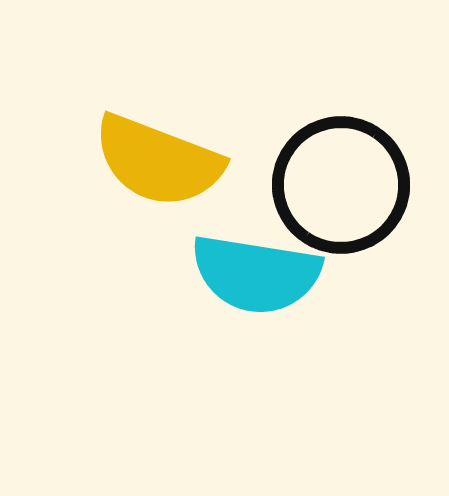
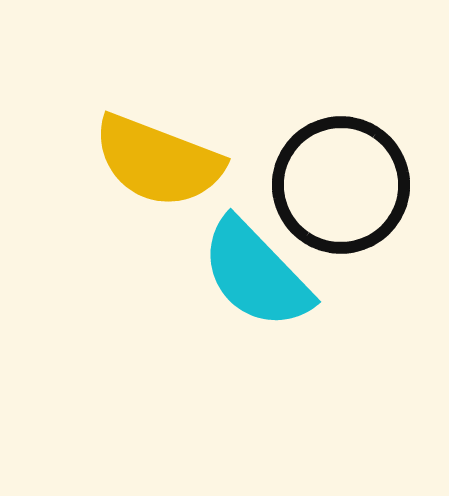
cyan semicircle: rotated 37 degrees clockwise
